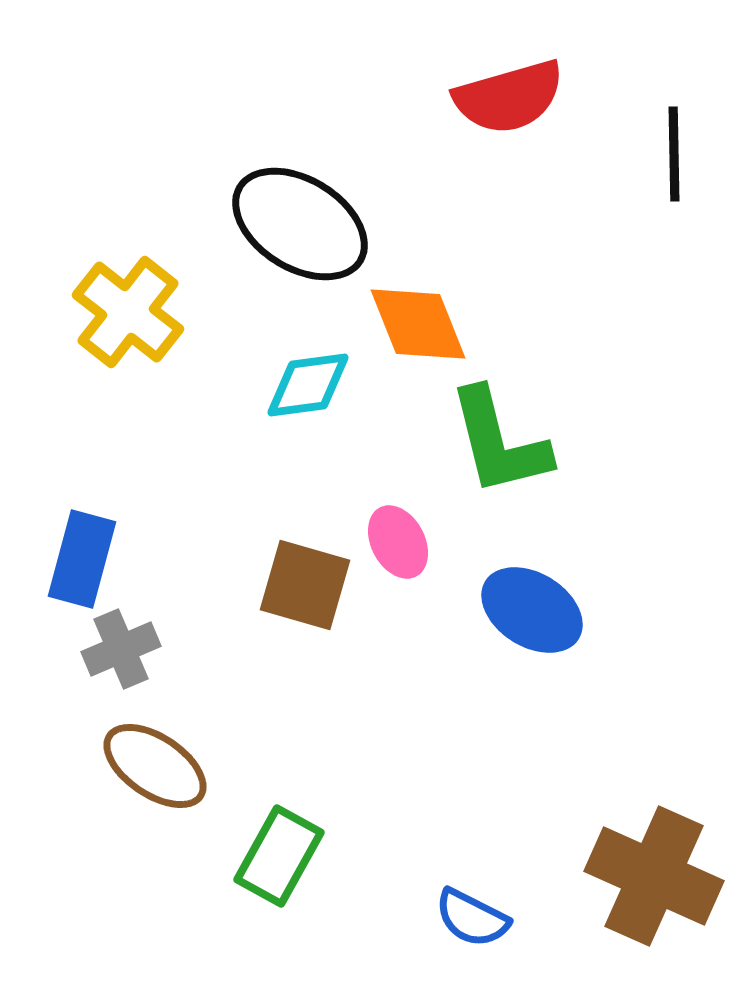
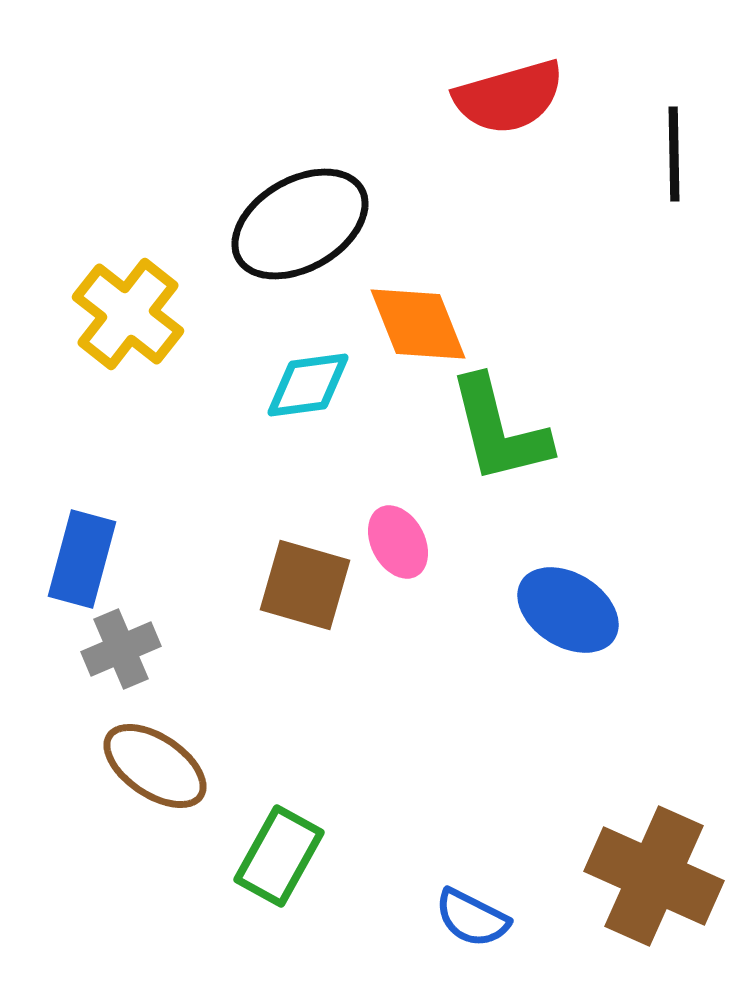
black ellipse: rotated 62 degrees counterclockwise
yellow cross: moved 2 px down
green L-shape: moved 12 px up
blue ellipse: moved 36 px right
